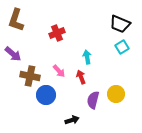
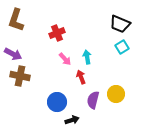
purple arrow: rotated 12 degrees counterclockwise
pink arrow: moved 6 px right, 12 px up
brown cross: moved 10 px left
blue circle: moved 11 px right, 7 px down
